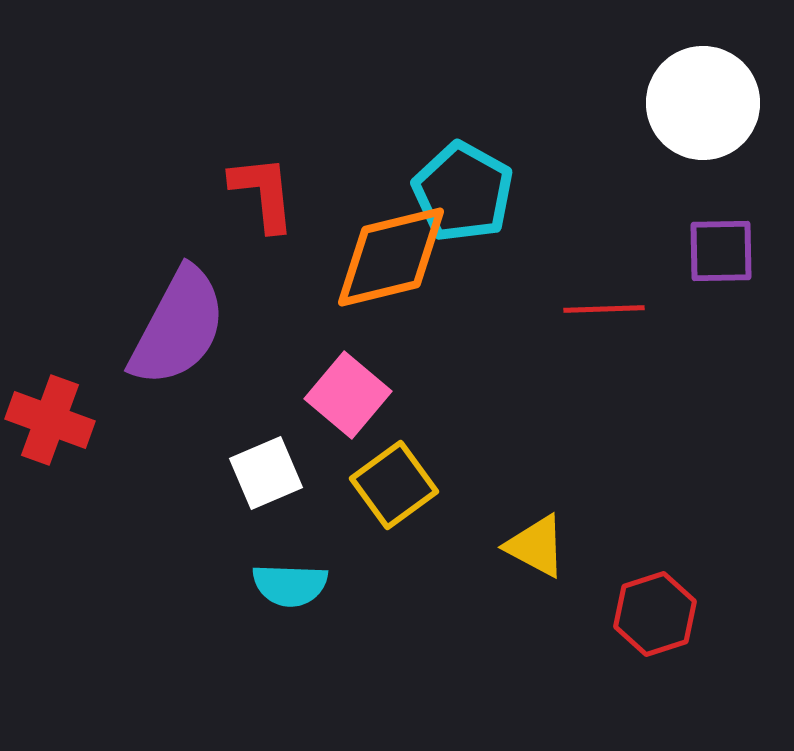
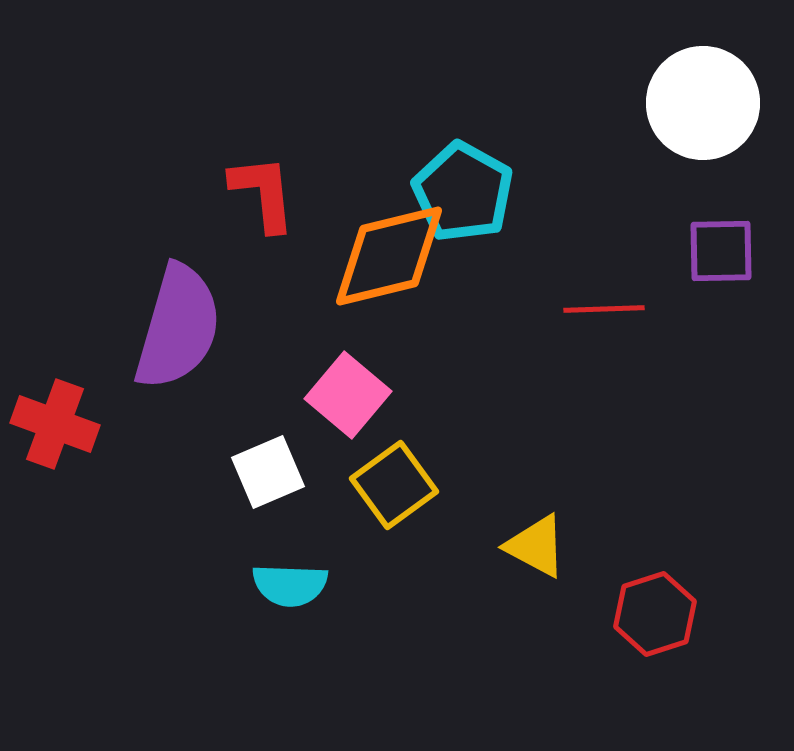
orange diamond: moved 2 px left, 1 px up
purple semicircle: rotated 12 degrees counterclockwise
red cross: moved 5 px right, 4 px down
white square: moved 2 px right, 1 px up
